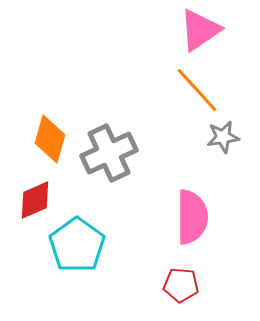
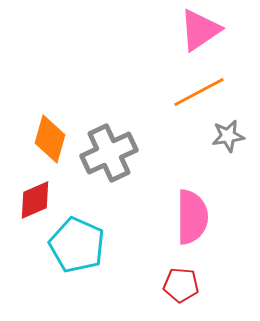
orange line: moved 2 px right, 2 px down; rotated 76 degrees counterclockwise
gray star: moved 5 px right, 1 px up
cyan pentagon: rotated 12 degrees counterclockwise
